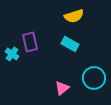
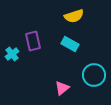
purple rectangle: moved 3 px right, 1 px up
cyan cross: rotated 16 degrees clockwise
cyan circle: moved 3 px up
